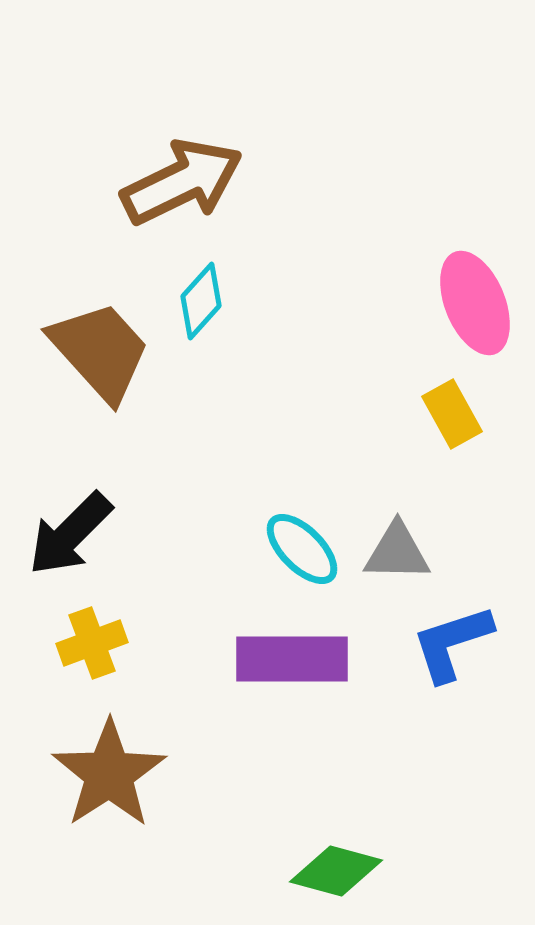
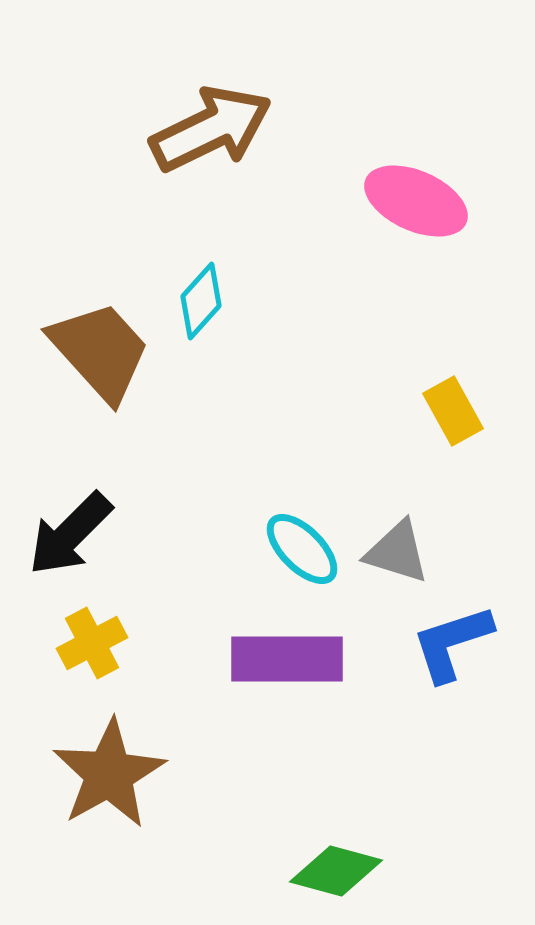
brown arrow: moved 29 px right, 53 px up
pink ellipse: moved 59 px left, 102 px up; rotated 44 degrees counterclockwise
yellow rectangle: moved 1 px right, 3 px up
gray triangle: rotated 16 degrees clockwise
yellow cross: rotated 8 degrees counterclockwise
purple rectangle: moved 5 px left
brown star: rotated 4 degrees clockwise
